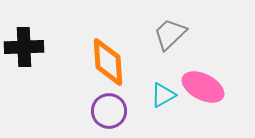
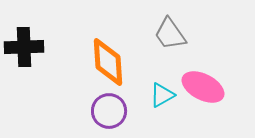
gray trapezoid: rotated 81 degrees counterclockwise
cyan triangle: moved 1 px left
